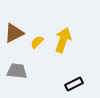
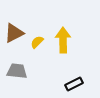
yellow arrow: rotated 20 degrees counterclockwise
